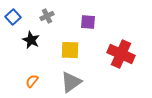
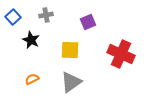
gray cross: moved 1 px left, 1 px up; rotated 16 degrees clockwise
purple square: rotated 28 degrees counterclockwise
orange semicircle: moved 2 px up; rotated 24 degrees clockwise
